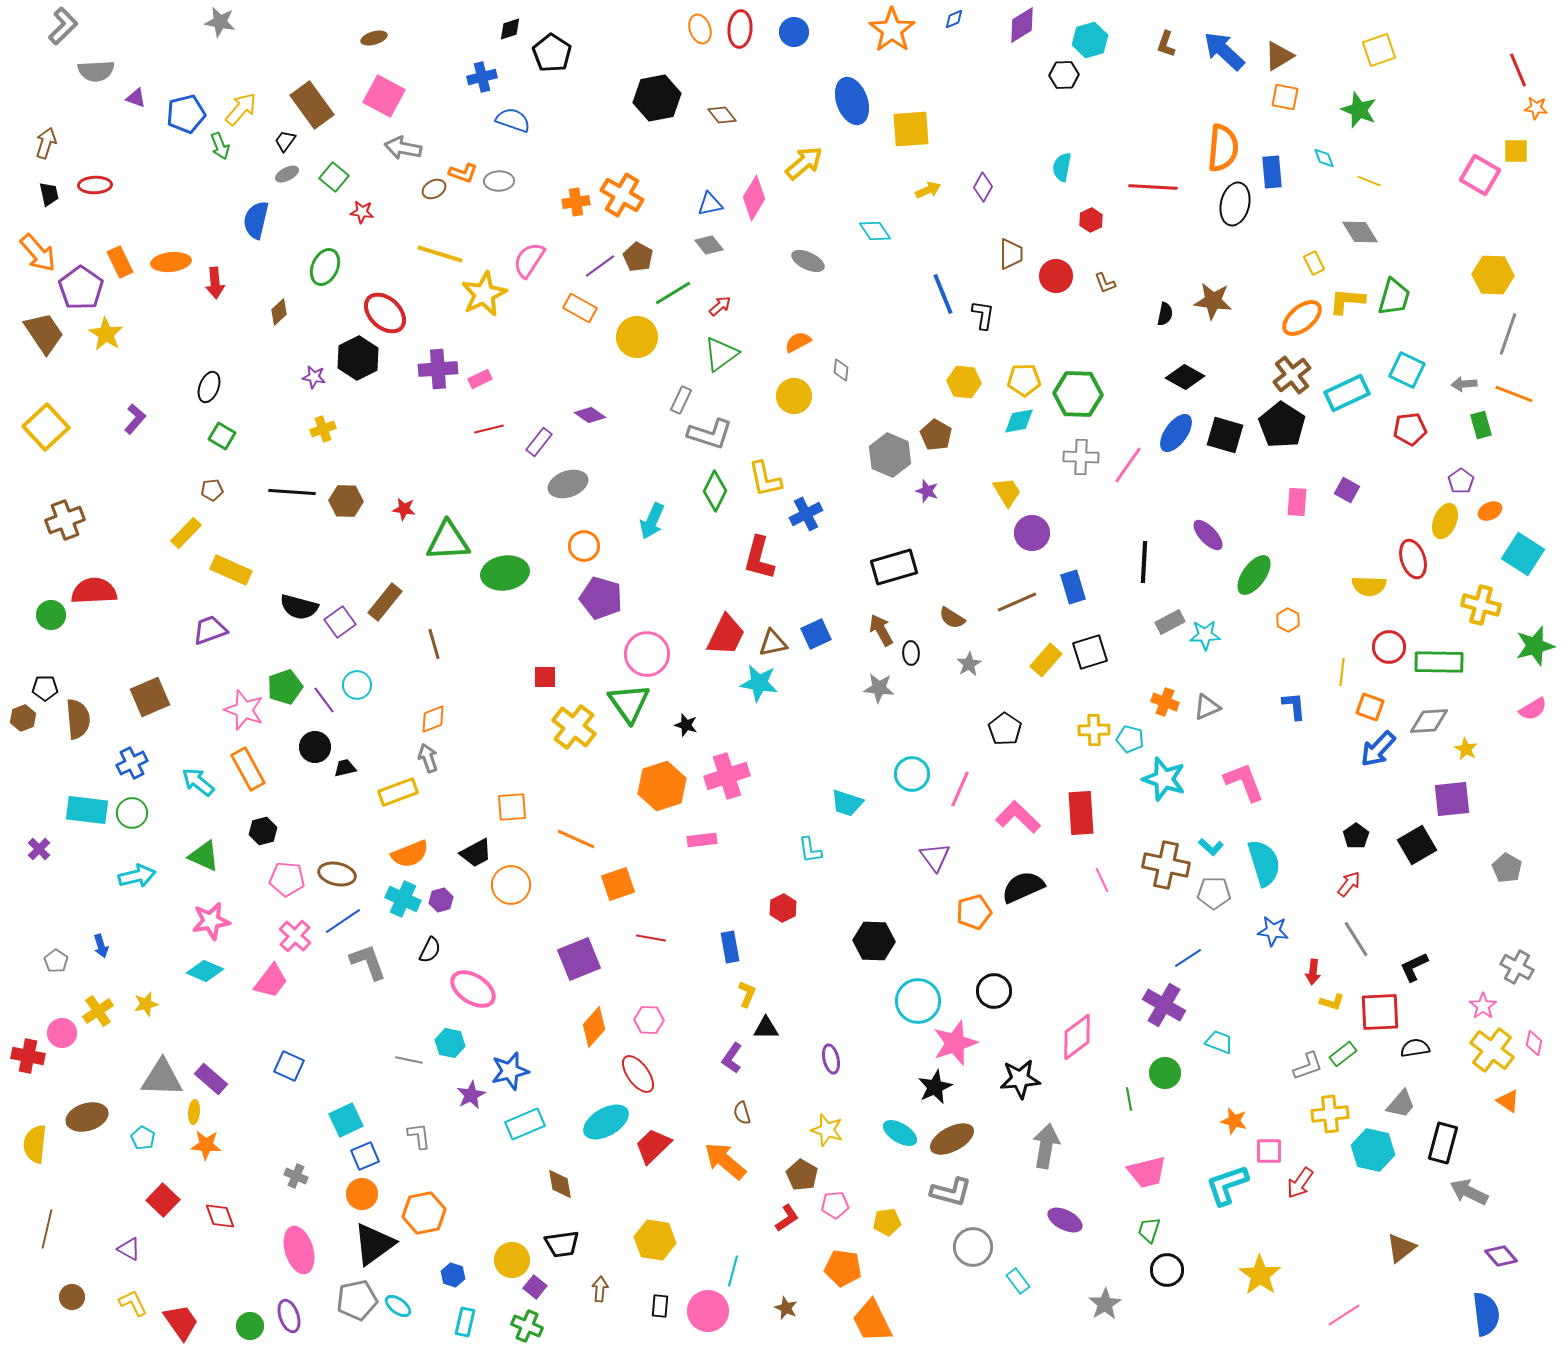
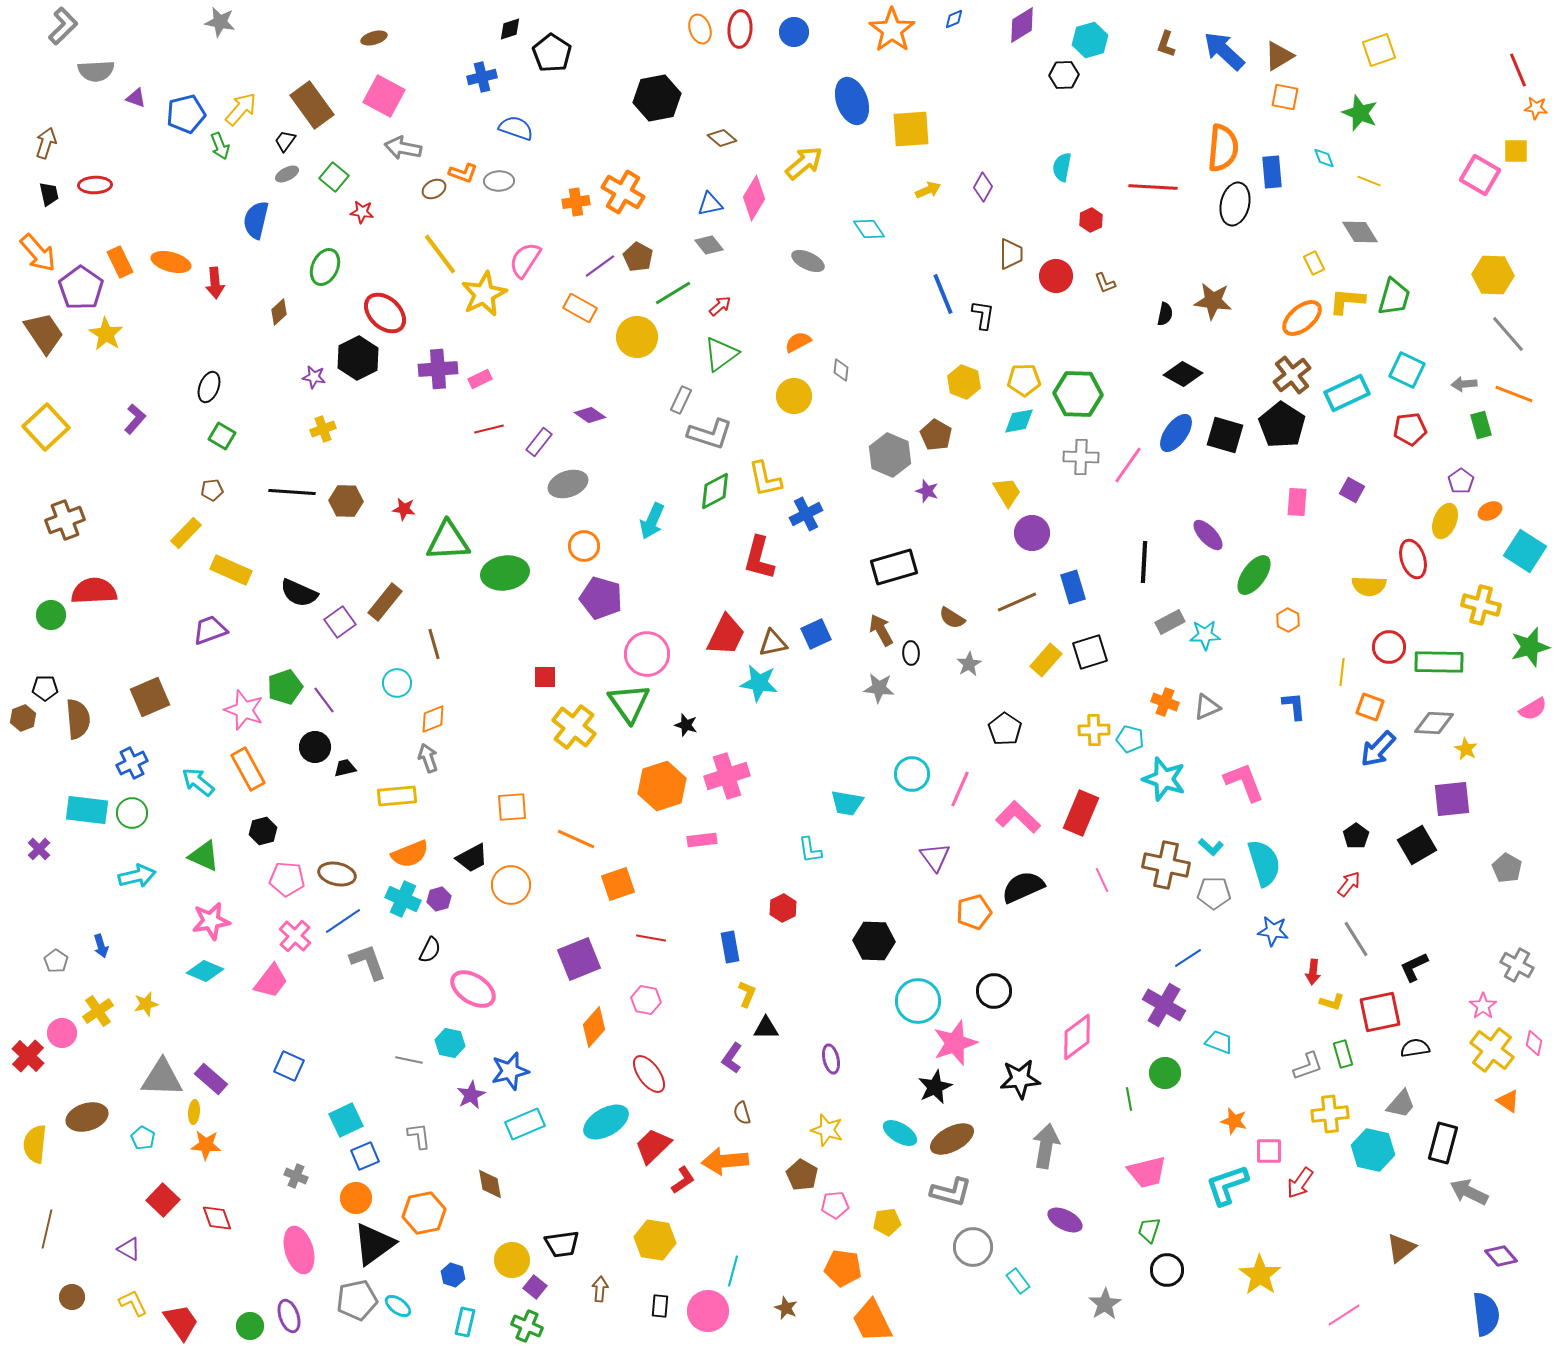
green star at (1359, 110): moved 1 px right, 3 px down
brown diamond at (722, 115): moved 23 px down; rotated 12 degrees counterclockwise
blue semicircle at (513, 120): moved 3 px right, 8 px down
orange cross at (622, 195): moved 1 px right, 3 px up
cyan diamond at (875, 231): moved 6 px left, 2 px up
yellow line at (440, 254): rotated 36 degrees clockwise
pink semicircle at (529, 260): moved 4 px left
orange ellipse at (171, 262): rotated 21 degrees clockwise
gray line at (1508, 334): rotated 60 degrees counterclockwise
black diamond at (1185, 377): moved 2 px left, 3 px up
yellow hexagon at (964, 382): rotated 16 degrees clockwise
purple square at (1347, 490): moved 5 px right
green diamond at (715, 491): rotated 36 degrees clockwise
cyan square at (1523, 554): moved 2 px right, 3 px up
black semicircle at (299, 607): moved 14 px up; rotated 9 degrees clockwise
green star at (1535, 646): moved 5 px left, 1 px down
cyan circle at (357, 685): moved 40 px right, 2 px up
gray diamond at (1429, 721): moved 5 px right, 2 px down; rotated 6 degrees clockwise
yellow rectangle at (398, 792): moved 1 px left, 4 px down; rotated 15 degrees clockwise
cyan trapezoid at (847, 803): rotated 8 degrees counterclockwise
red rectangle at (1081, 813): rotated 27 degrees clockwise
black trapezoid at (476, 853): moved 4 px left, 5 px down
purple hexagon at (441, 900): moved 2 px left, 1 px up
gray cross at (1517, 967): moved 2 px up
red square at (1380, 1012): rotated 9 degrees counterclockwise
pink hexagon at (649, 1020): moved 3 px left, 20 px up; rotated 8 degrees clockwise
green rectangle at (1343, 1054): rotated 68 degrees counterclockwise
red cross at (28, 1056): rotated 32 degrees clockwise
red ellipse at (638, 1074): moved 11 px right
orange arrow at (725, 1161): rotated 45 degrees counterclockwise
brown diamond at (560, 1184): moved 70 px left
orange circle at (362, 1194): moved 6 px left, 4 px down
red diamond at (220, 1216): moved 3 px left, 2 px down
red L-shape at (787, 1218): moved 104 px left, 38 px up
